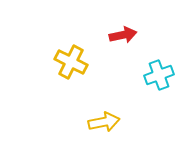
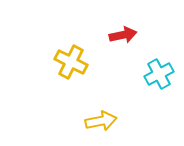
cyan cross: moved 1 px up; rotated 8 degrees counterclockwise
yellow arrow: moved 3 px left, 1 px up
